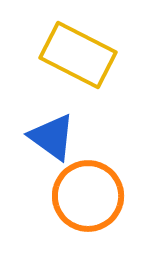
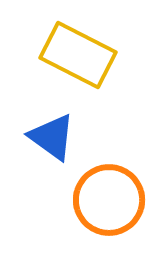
orange circle: moved 21 px right, 4 px down
